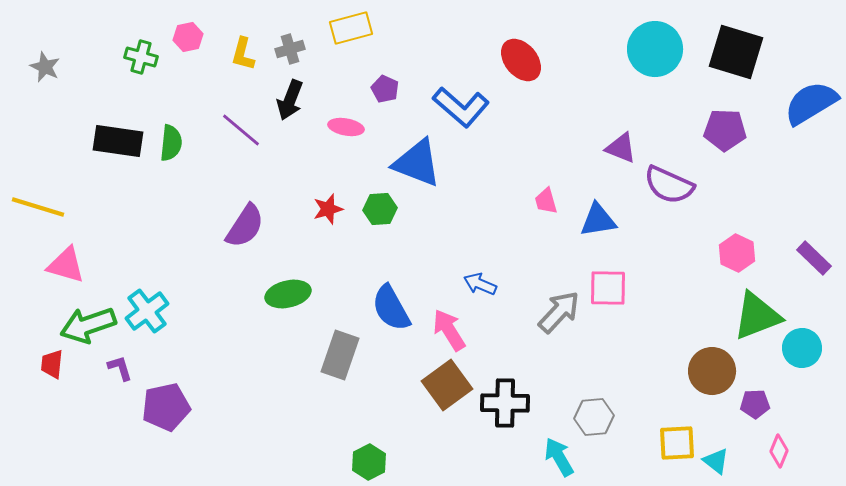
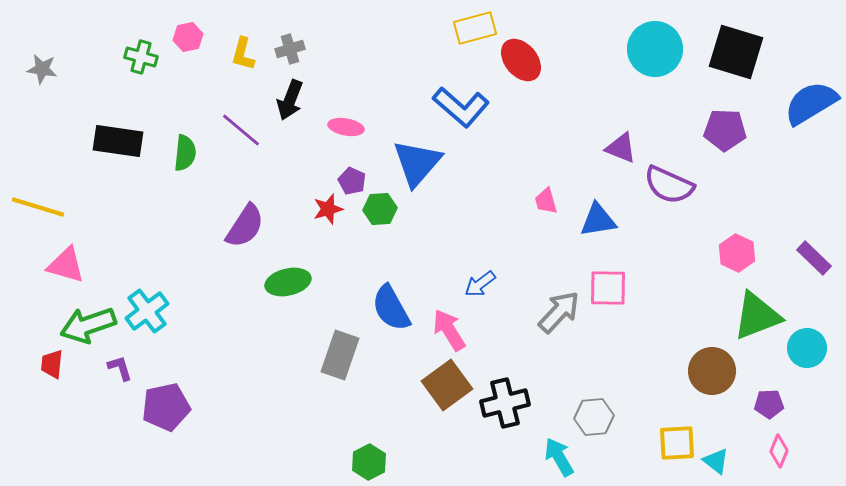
yellow rectangle at (351, 28): moved 124 px right
gray star at (45, 67): moved 3 px left, 2 px down; rotated 16 degrees counterclockwise
purple pentagon at (385, 89): moved 33 px left, 92 px down
green semicircle at (171, 143): moved 14 px right, 10 px down
blue triangle at (417, 163): rotated 50 degrees clockwise
blue arrow at (480, 284): rotated 60 degrees counterclockwise
green ellipse at (288, 294): moved 12 px up
cyan circle at (802, 348): moved 5 px right
black cross at (505, 403): rotated 15 degrees counterclockwise
purple pentagon at (755, 404): moved 14 px right
